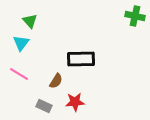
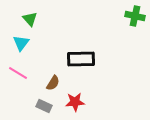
green triangle: moved 2 px up
pink line: moved 1 px left, 1 px up
brown semicircle: moved 3 px left, 2 px down
